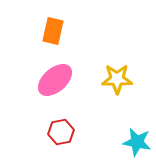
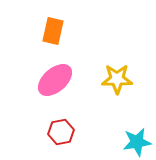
cyan star: rotated 20 degrees counterclockwise
